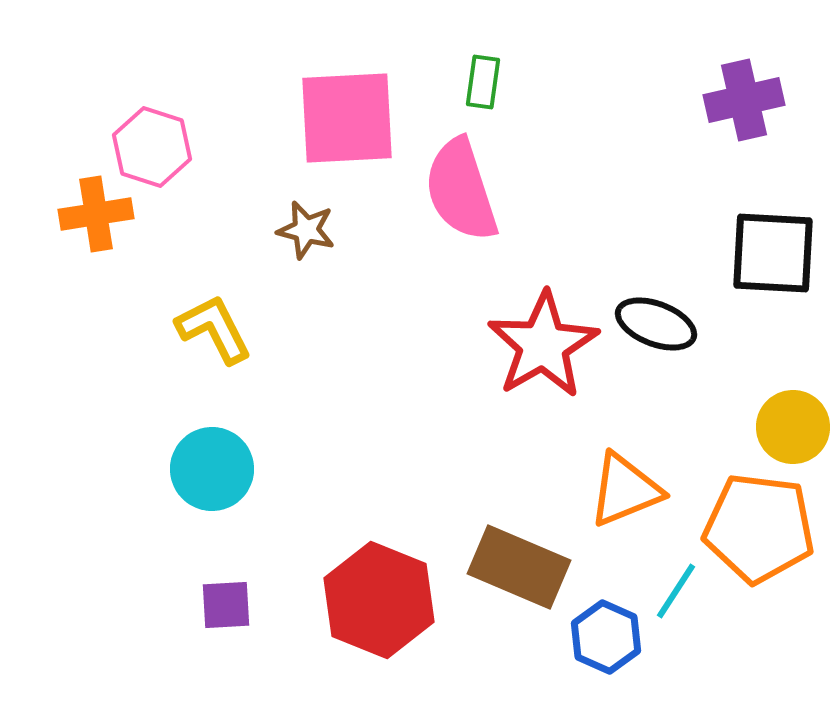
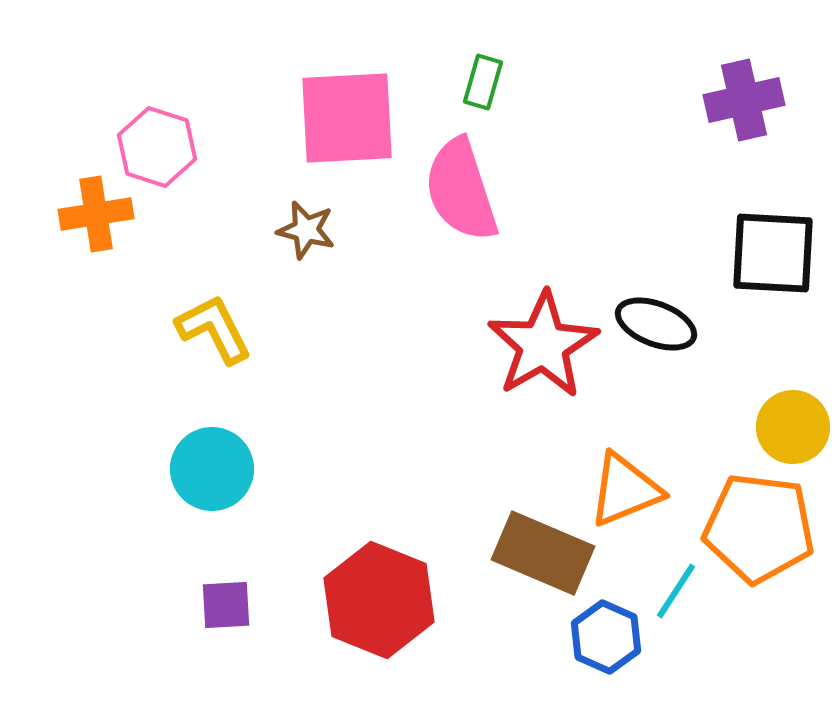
green rectangle: rotated 8 degrees clockwise
pink hexagon: moved 5 px right
brown rectangle: moved 24 px right, 14 px up
